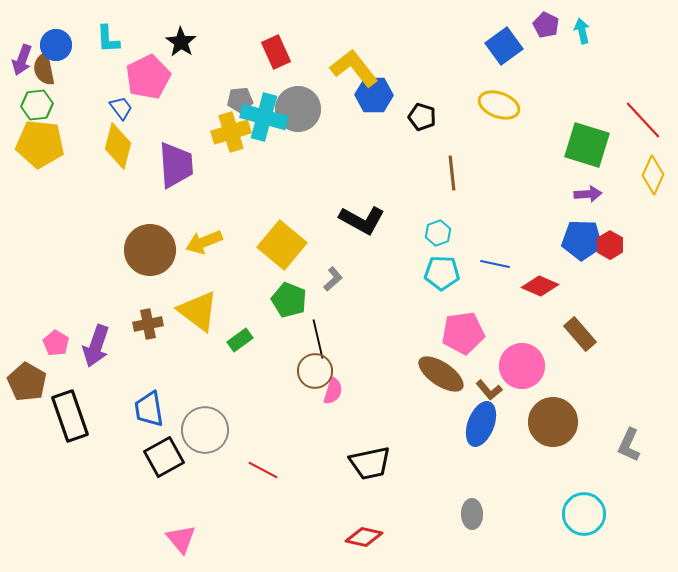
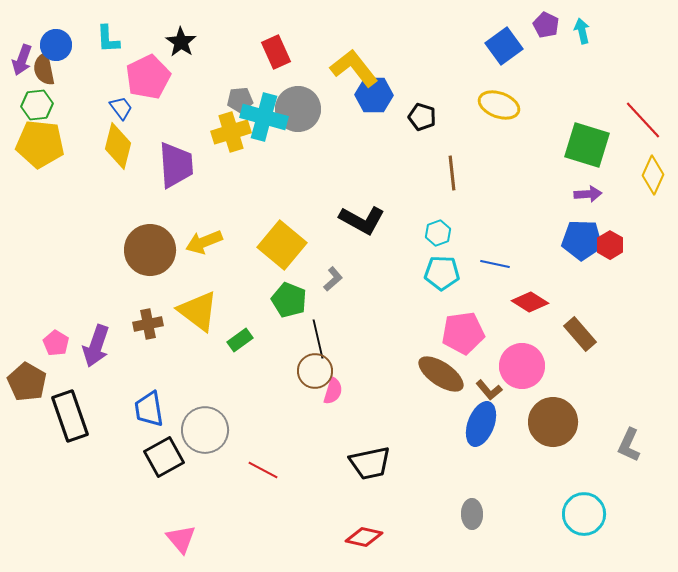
red diamond at (540, 286): moved 10 px left, 16 px down; rotated 9 degrees clockwise
